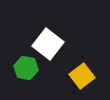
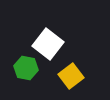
yellow square: moved 11 px left
